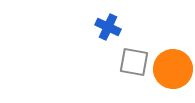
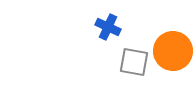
orange circle: moved 18 px up
